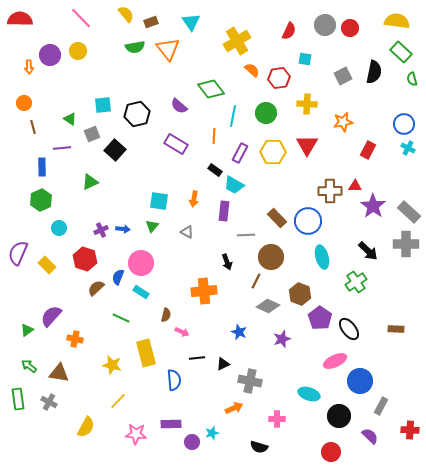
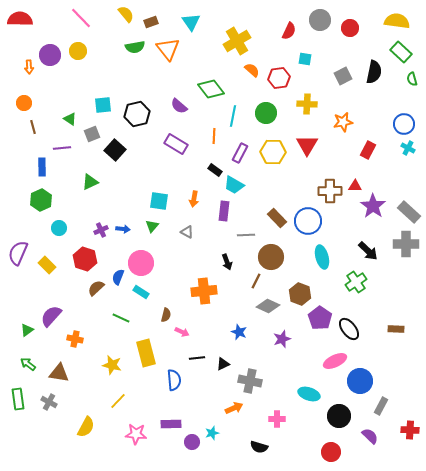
gray circle at (325, 25): moved 5 px left, 5 px up
green arrow at (29, 366): moved 1 px left, 2 px up
